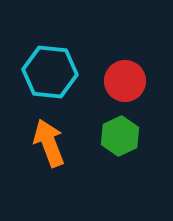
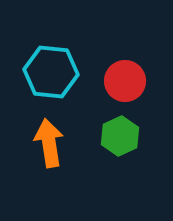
cyan hexagon: moved 1 px right
orange arrow: rotated 12 degrees clockwise
